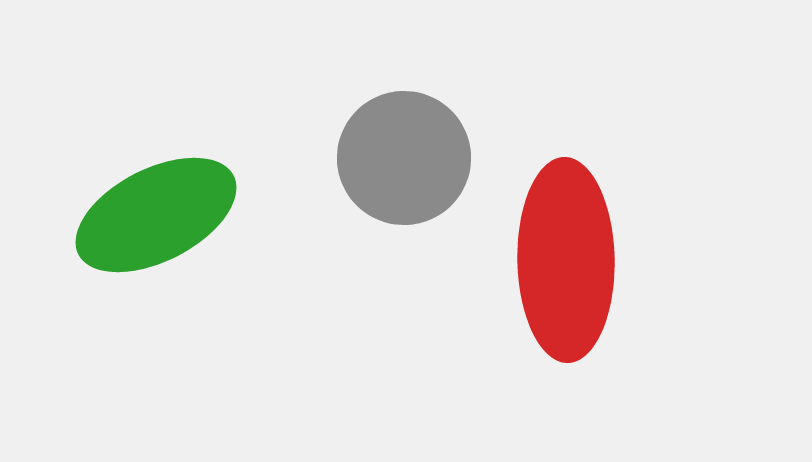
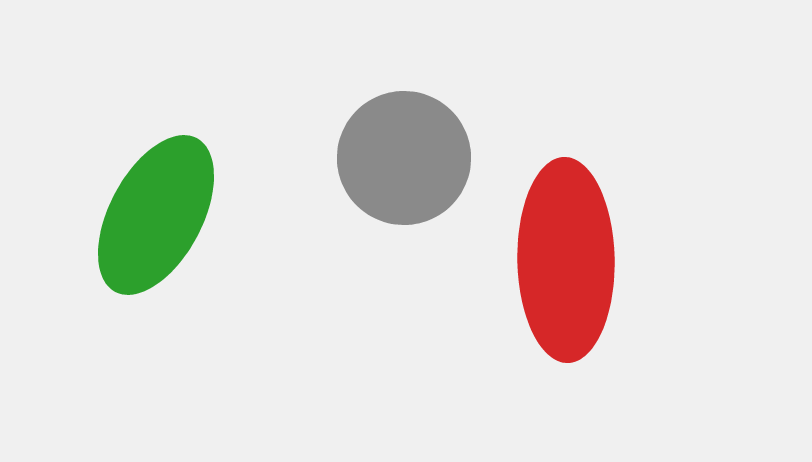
green ellipse: rotated 35 degrees counterclockwise
